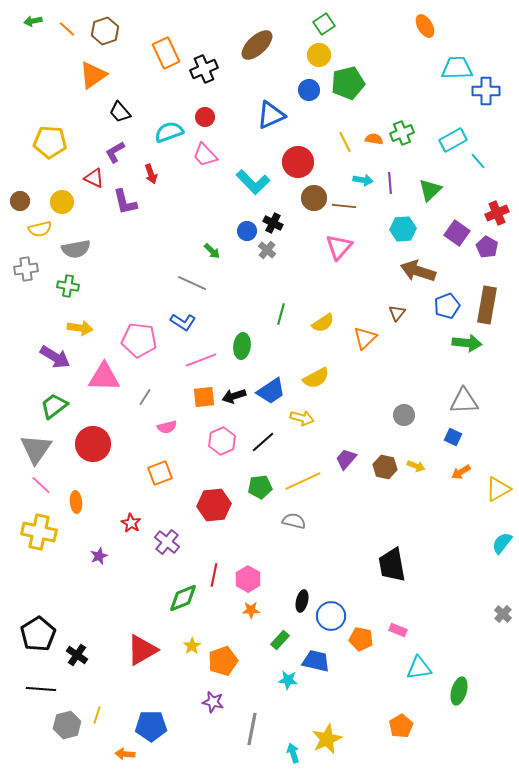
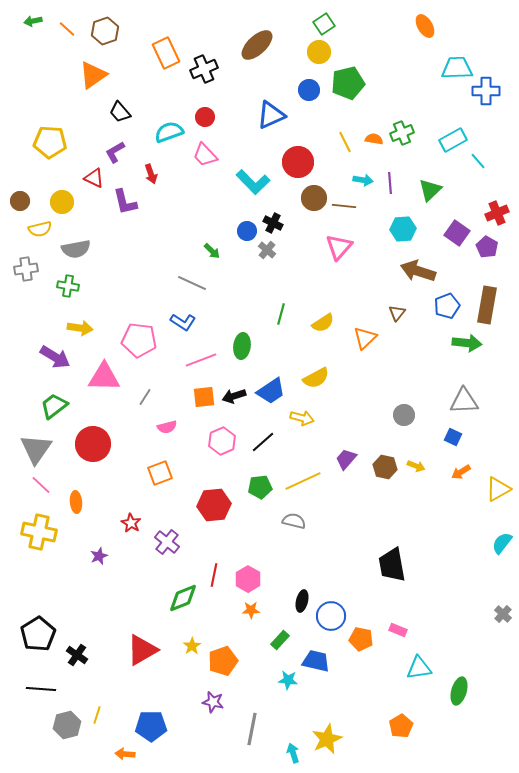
yellow circle at (319, 55): moved 3 px up
